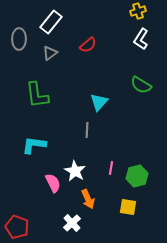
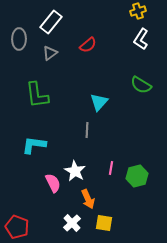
yellow square: moved 24 px left, 16 px down
